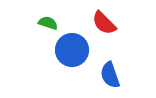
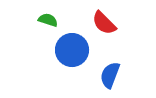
green semicircle: moved 3 px up
blue semicircle: rotated 40 degrees clockwise
